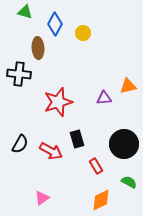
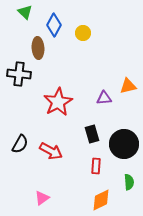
green triangle: rotated 28 degrees clockwise
blue diamond: moved 1 px left, 1 px down
red star: rotated 12 degrees counterclockwise
black rectangle: moved 15 px right, 5 px up
red rectangle: rotated 35 degrees clockwise
green semicircle: rotated 56 degrees clockwise
